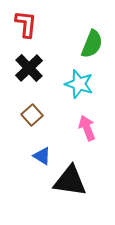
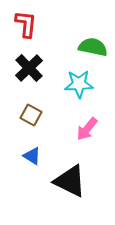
green semicircle: moved 1 px right, 3 px down; rotated 100 degrees counterclockwise
cyan star: rotated 20 degrees counterclockwise
brown square: moved 1 px left; rotated 20 degrees counterclockwise
pink arrow: moved 1 px down; rotated 120 degrees counterclockwise
blue triangle: moved 10 px left
black triangle: rotated 18 degrees clockwise
